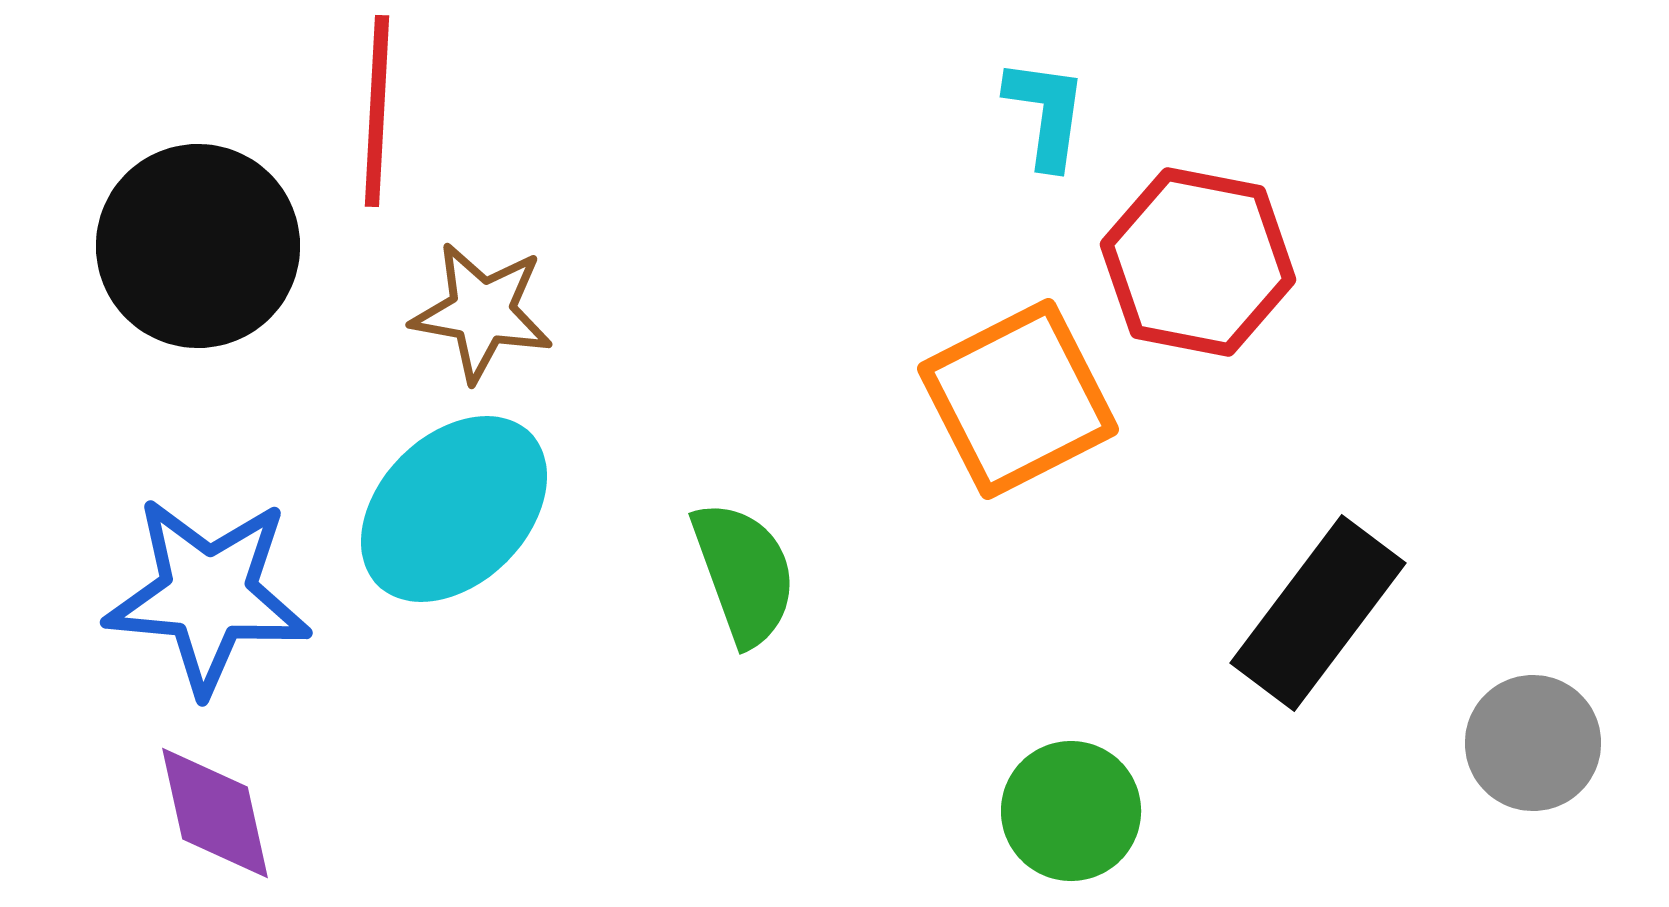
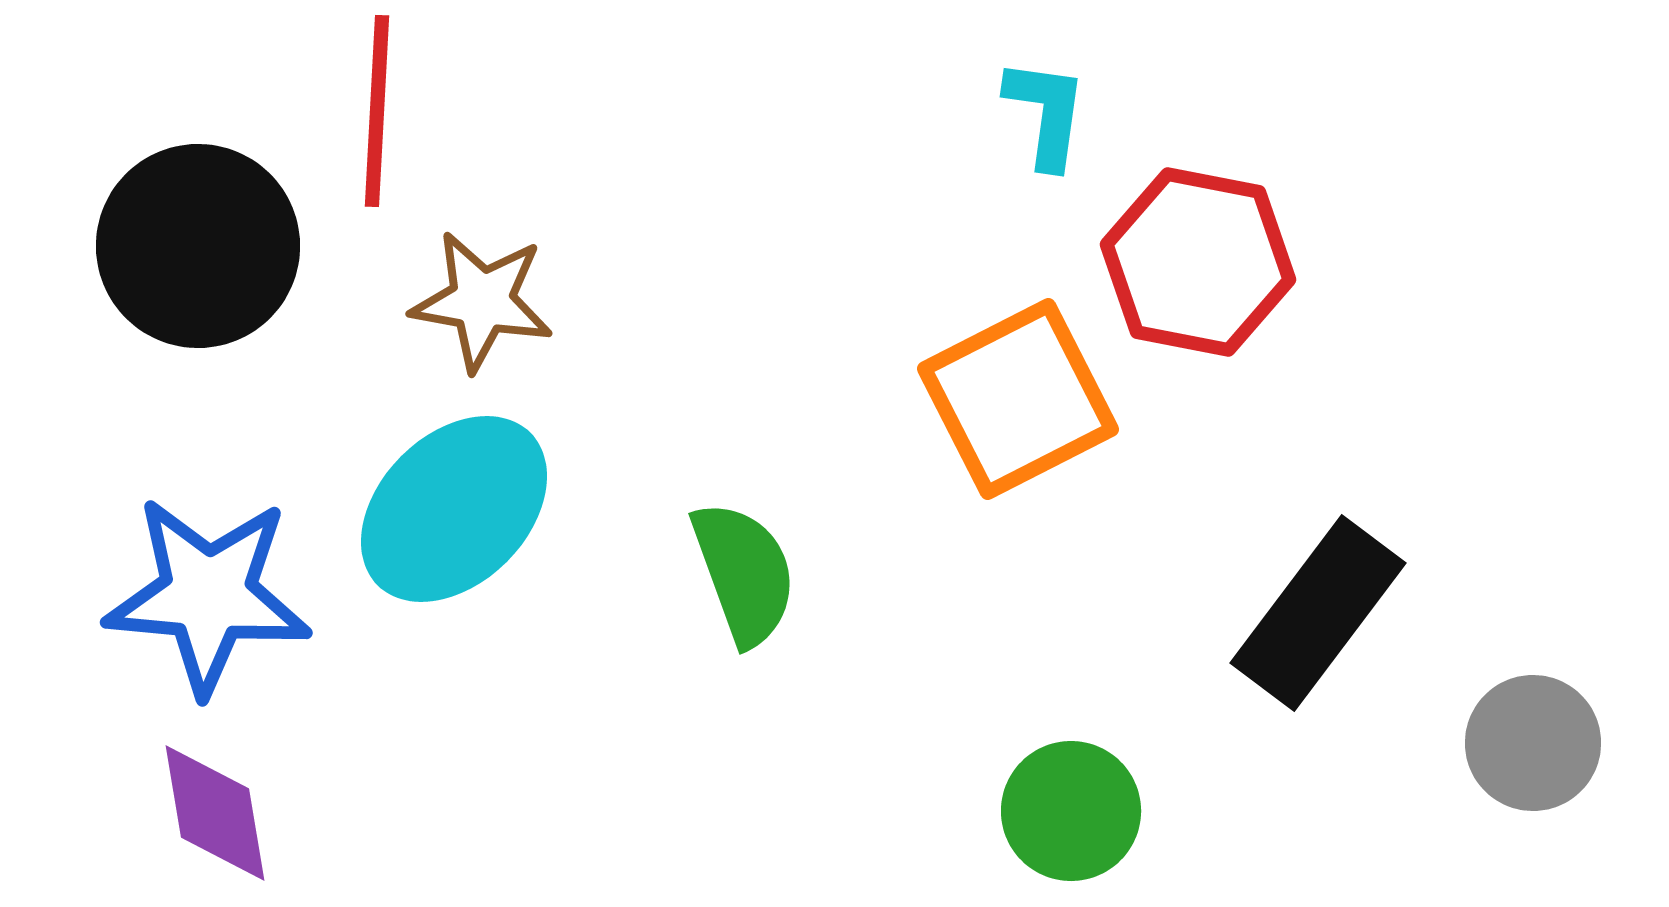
brown star: moved 11 px up
purple diamond: rotated 3 degrees clockwise
